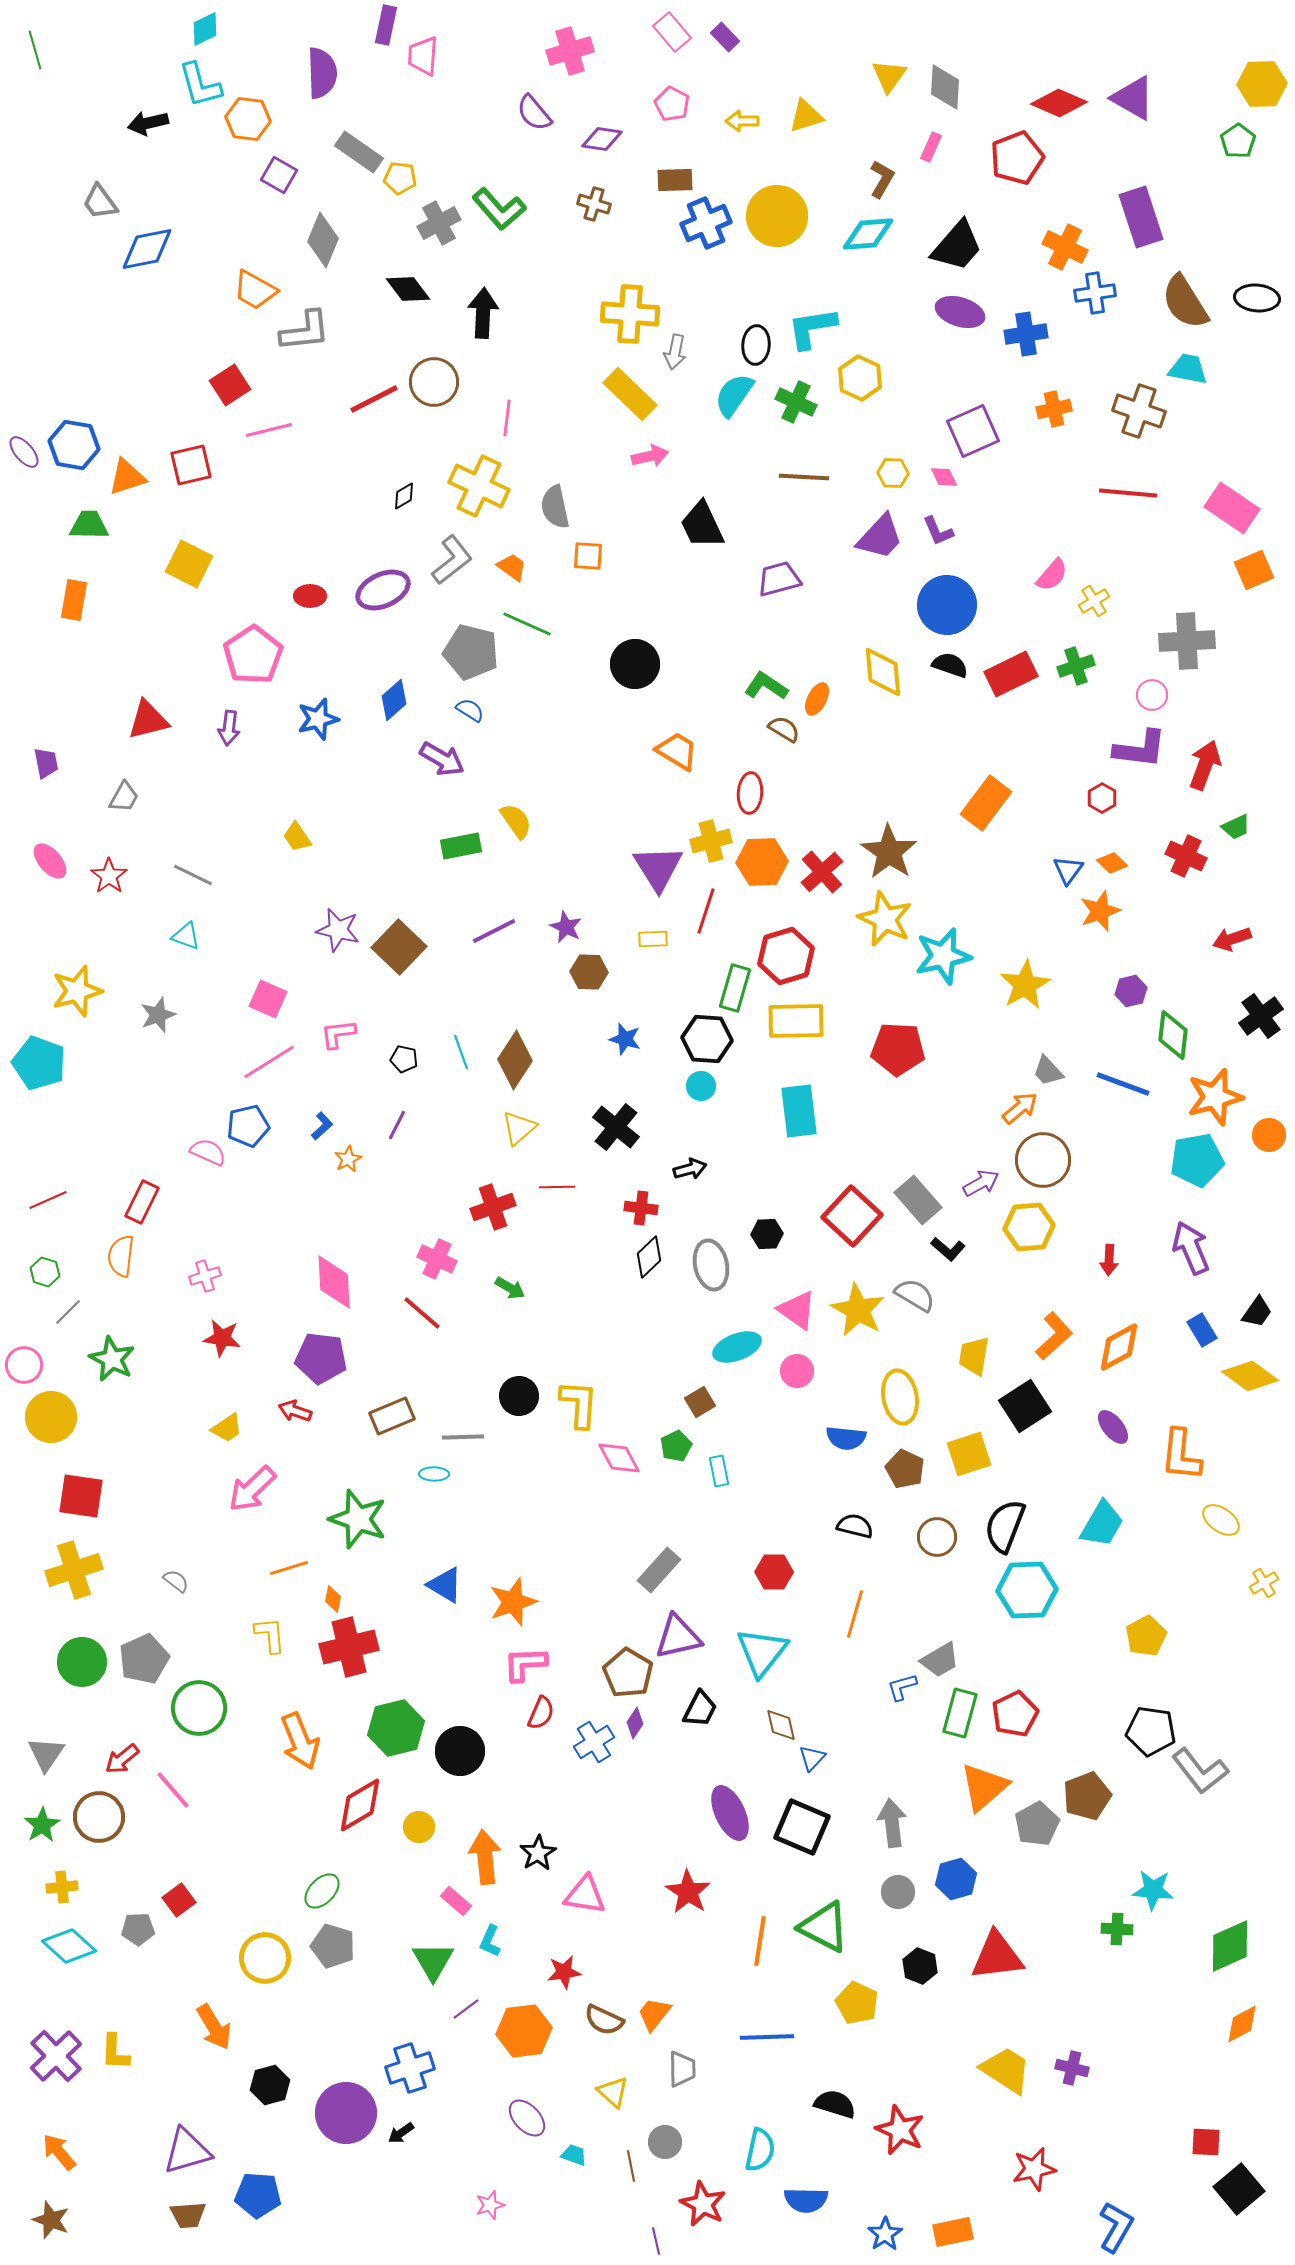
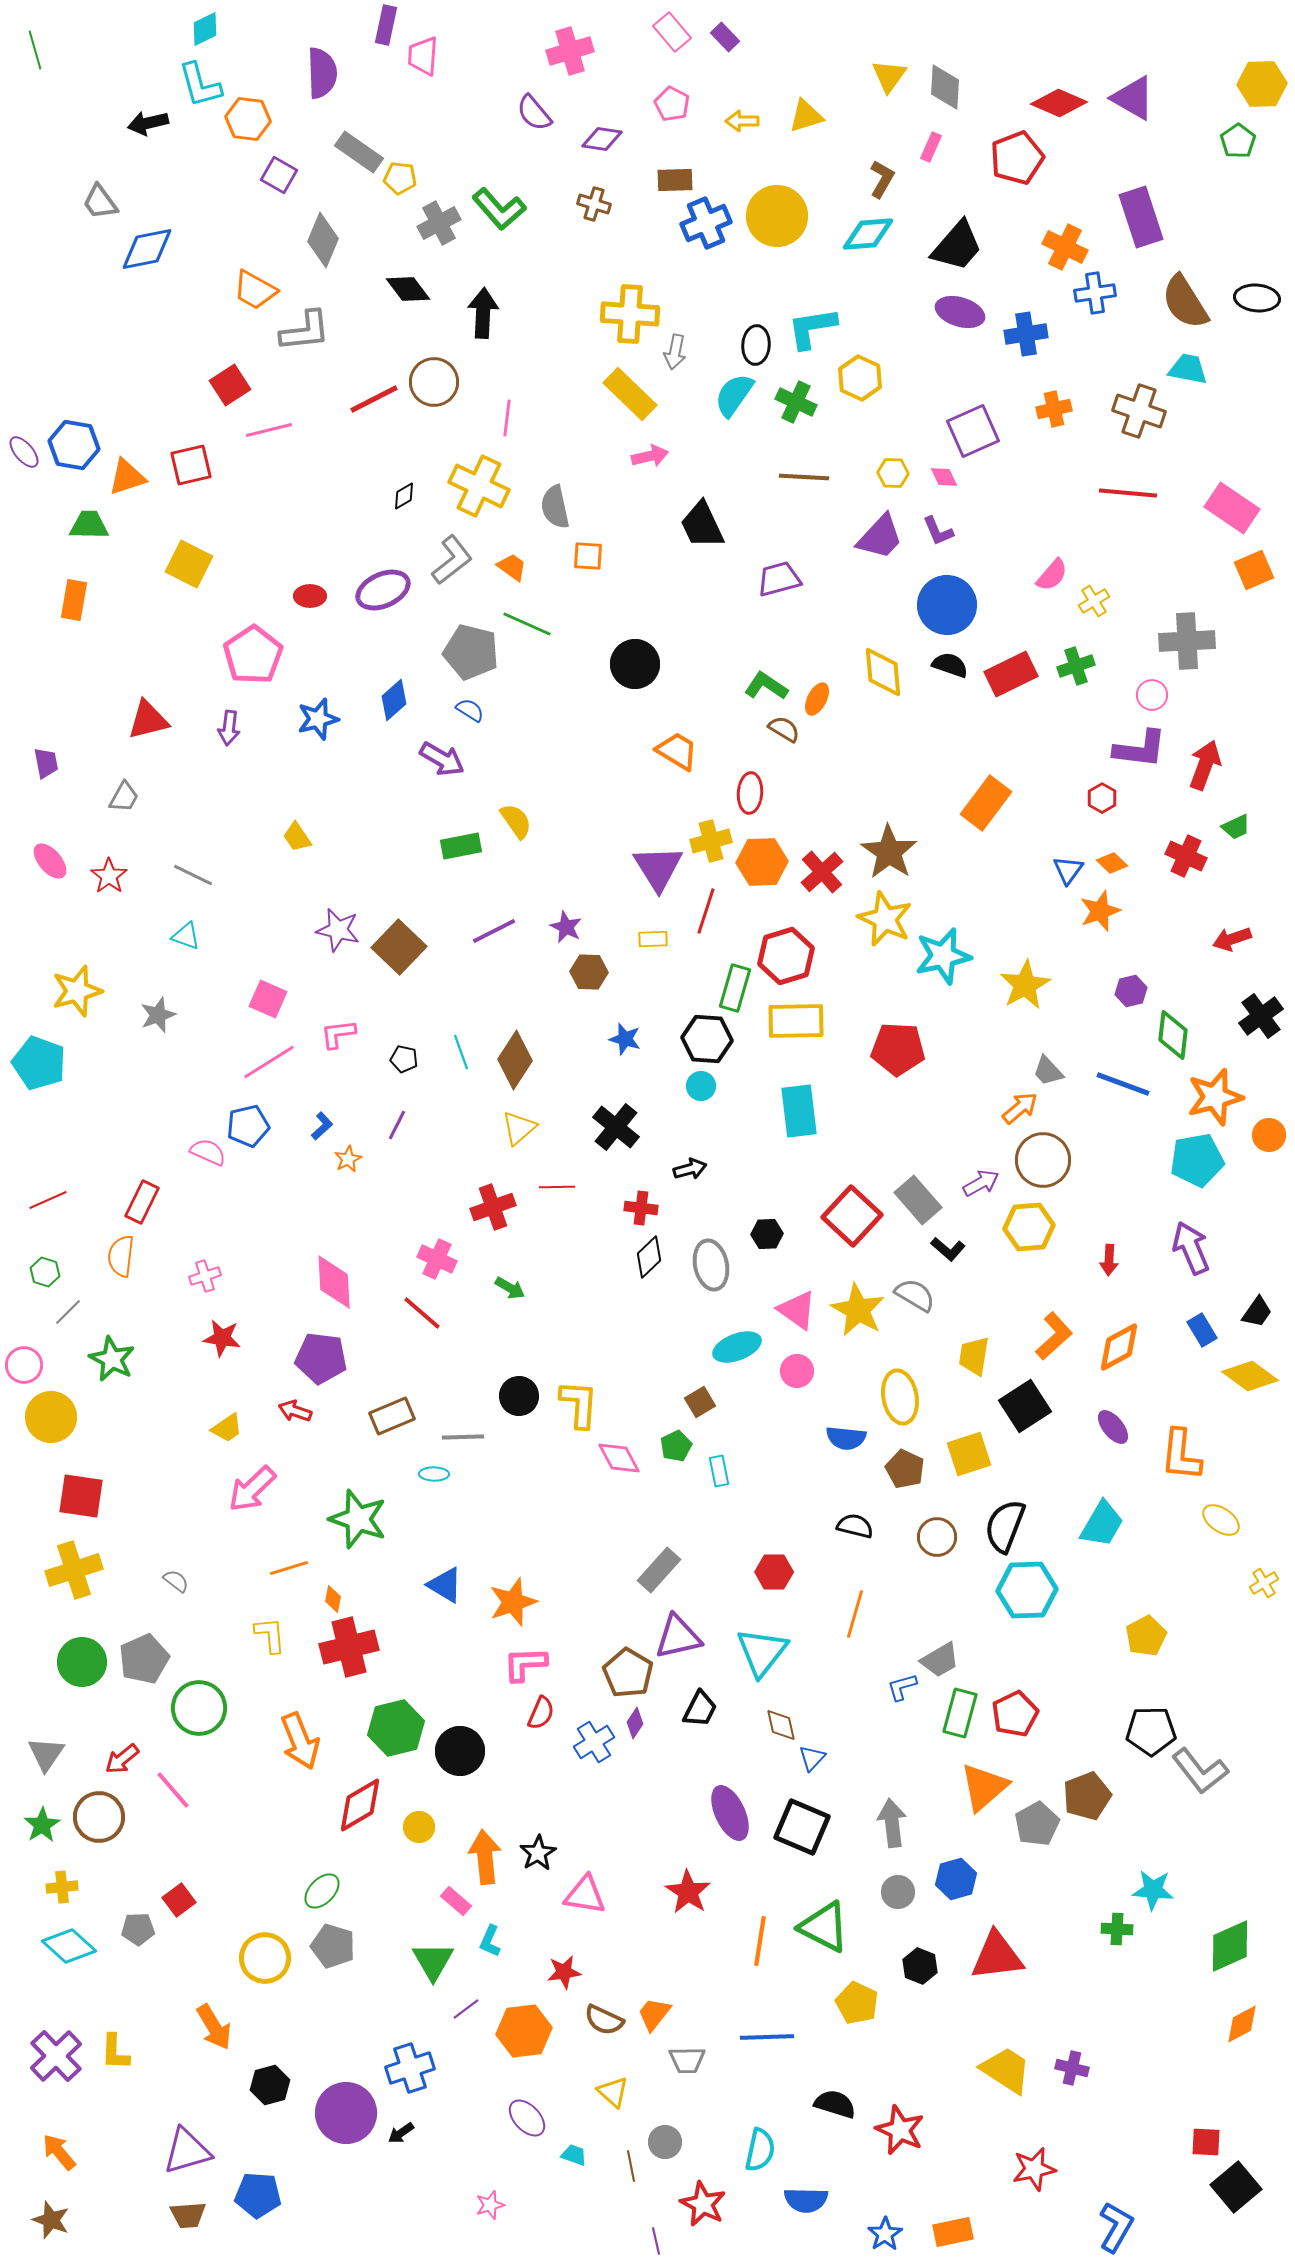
black pentagon at (1151, 1731): rotated 9 degrees counterclockwise
gray trapezoid at (682, 2069): moved 5 px right, 9 px up; rotated 90 degrees clockwise
black square at (1239, 2189): moved 3 px left, 2 px up
